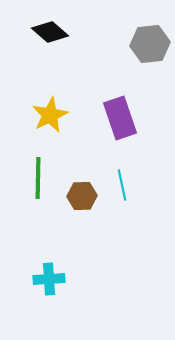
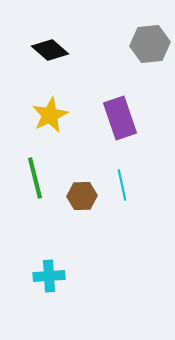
black diamond: moved 18 px down
green line: moved 3 px left; rotated 15 degrees counterclockwise
cyan cross: moved 3 px up
